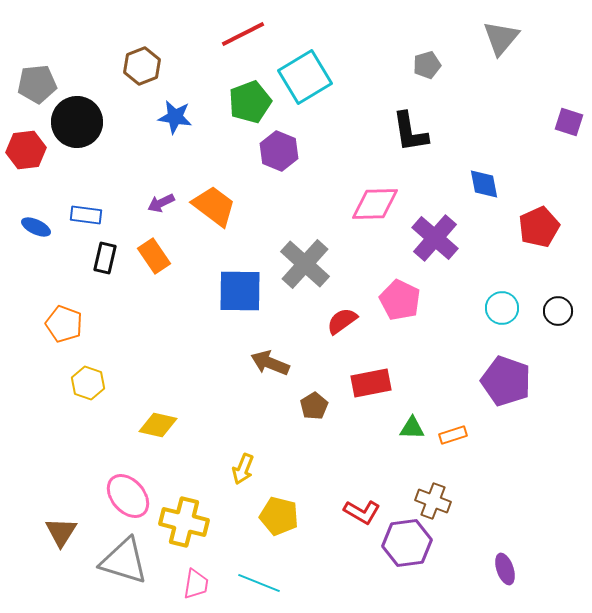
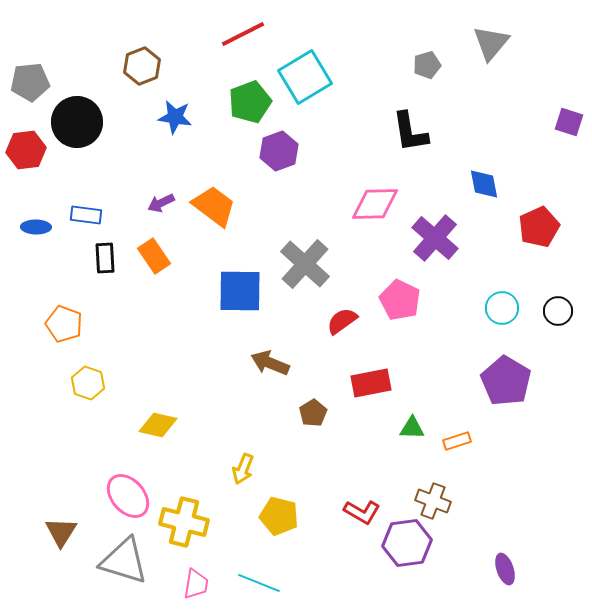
gray triangle at (501, 38): moved 10 px left, 5 px down
gray pentagon at (37, 84): moved 7 px left, 2 px up
purple hexagon at (279, 151): rotated 18 degrees clockwise
blue ellipse at (36, 227): rotated 24 degrees counterclockwise
black rectangle at (105, 258): rotated 16 degrees counterclockwise
purple pentagon at (506, 381): rotated 12 degrees clockwise
brown pentagon at (314, 406): moved 1 px left, 7 px down
orange rectangle at (453, 435): moved 4 px right, 6 px down
